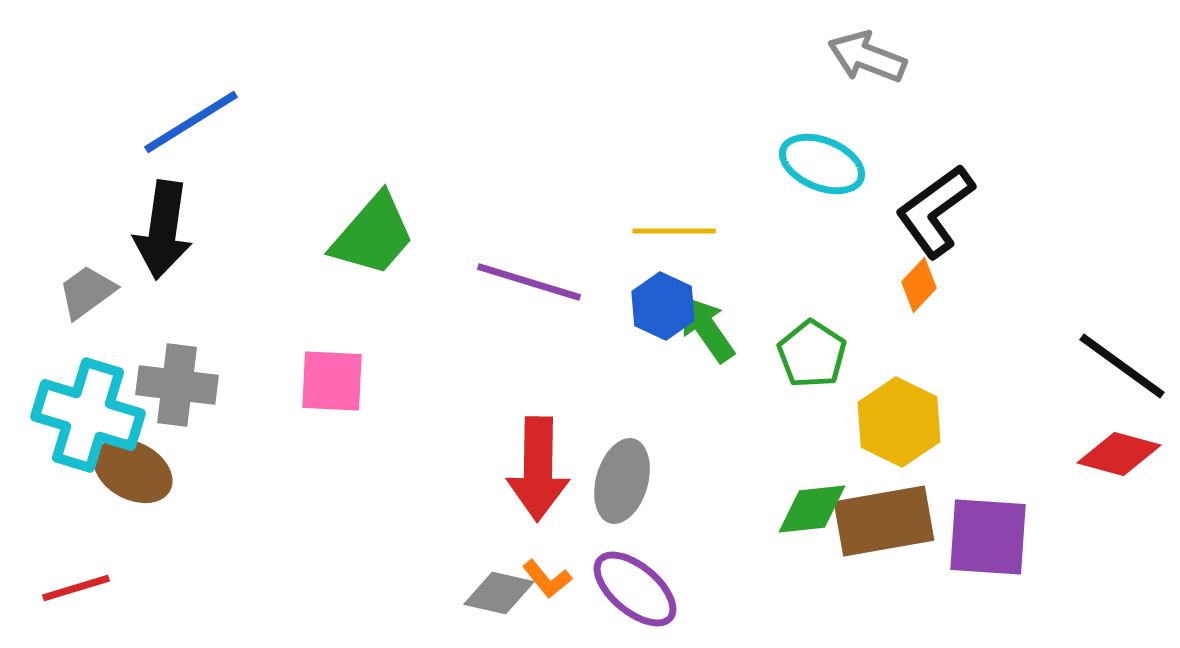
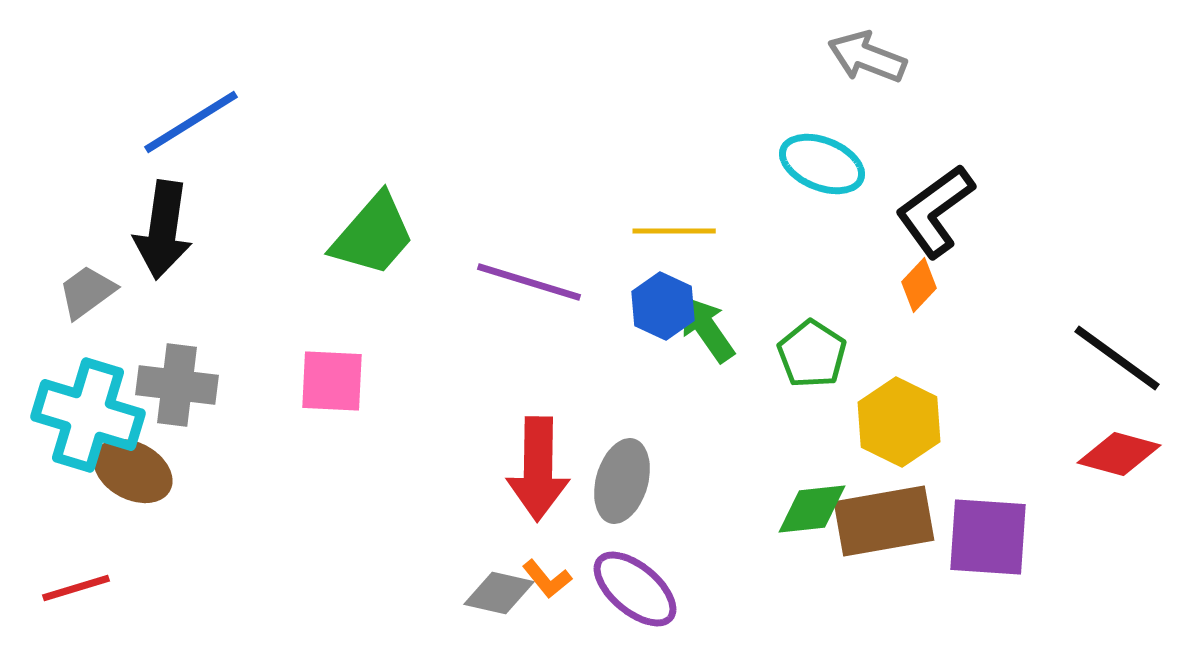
black line: moved 5 px left, 8 px up
